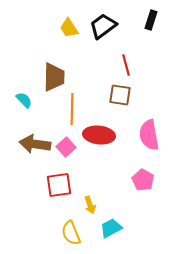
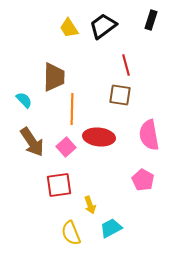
red ellipse: moved 2 px down
brown arrow: moved 3 px left, 2 px up; rotated 132 degrees counterclockwise
